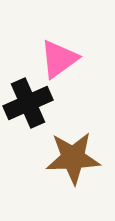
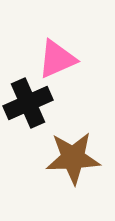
pink triangle: moved 2 px left; rotated 12 degrees clockwise
